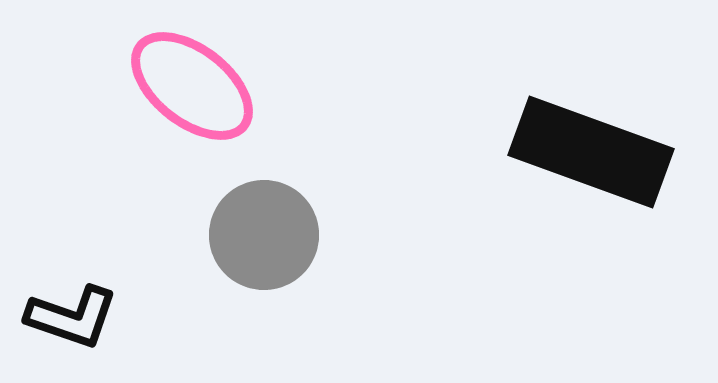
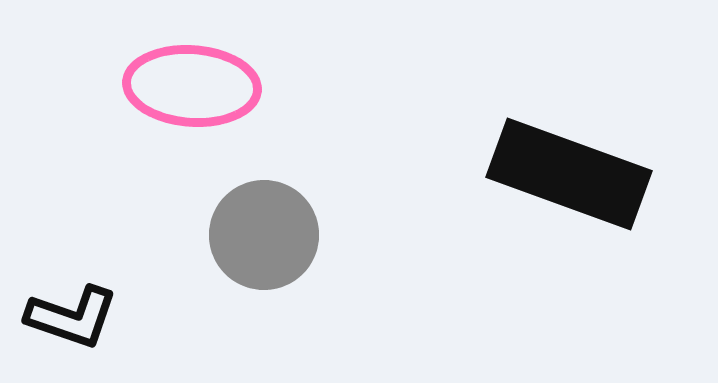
pink ellipse: rotated 34 degrees counterclockwise
black rectangle: moved 22 px left, 22 px down
